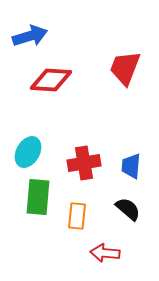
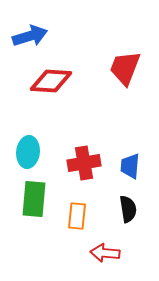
red diamond: moved 1 px down
cyan ellipse: rotated 24 degrees counterclockwise
blue trapezoid: moved 1 px left
green rectangle: moved 4 px left, 2 px down
black semicircle: rotated 40 degrees clockwise
